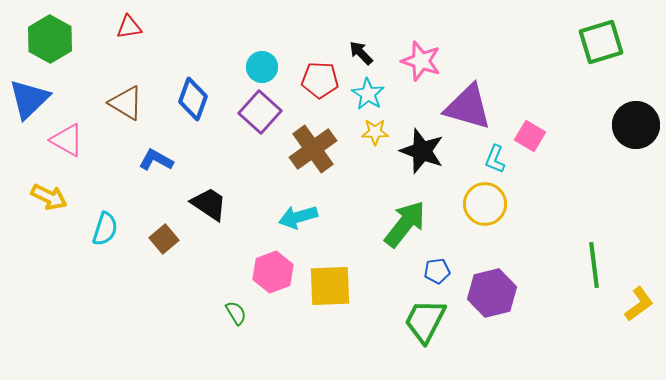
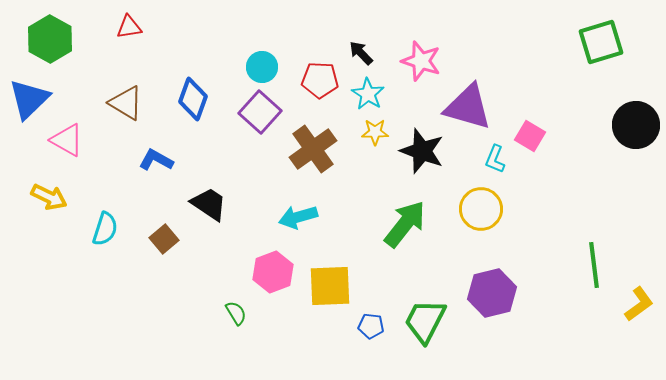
yellow circle: moved 4 px left, 5 px down
blue pentagon: moved 66 px left, 55 px down; rotated 15 degrees clockwise
